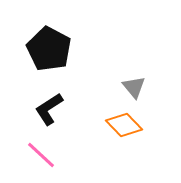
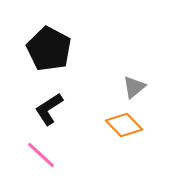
gray triangle: rotated 30 degrees clockwise
